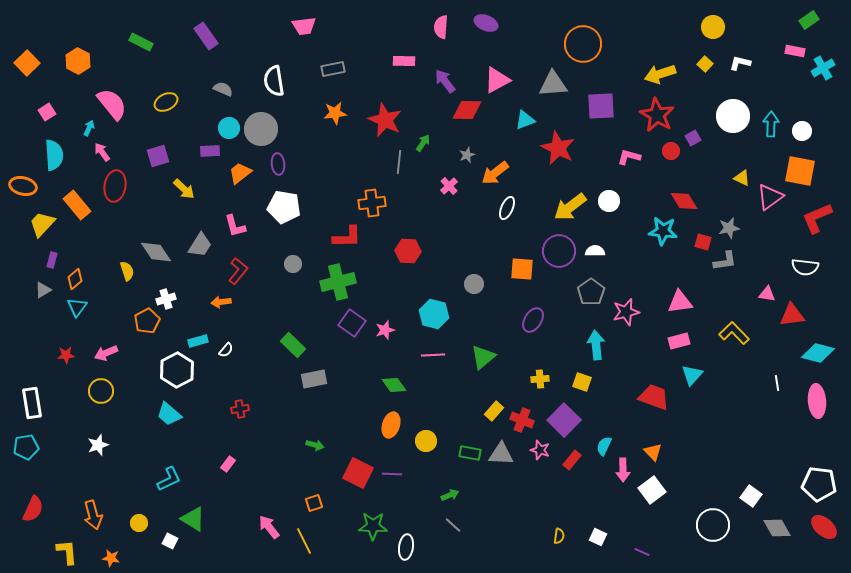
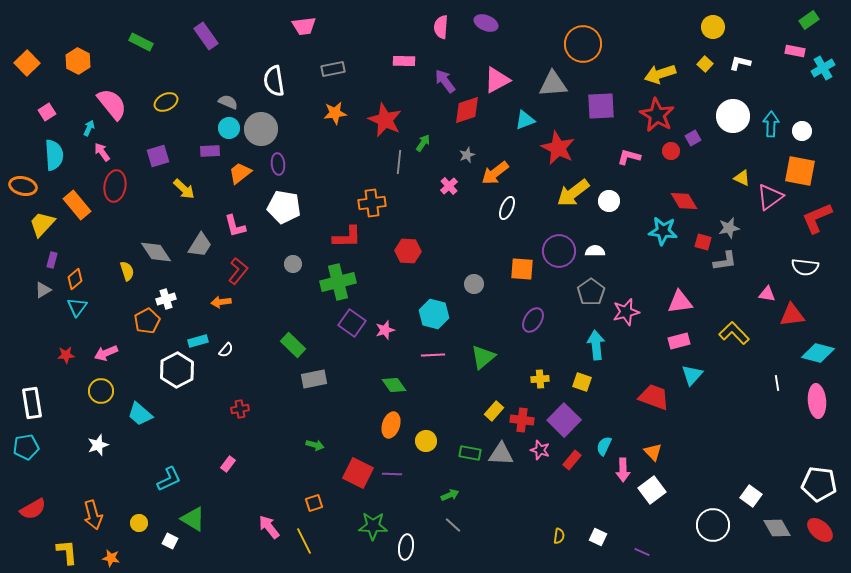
gray semicircle at (223, 89): moved 5 px right, 13 px down
red diamond at (467, 110): rotated 20 degrees counterclockwise
yellow arrow at (570, 207): moved 3 px right, 14 px up
cyan trapezoid at (169, 414): moved 29 px left
red cross at (522, 420): rotated 15 degrees counterclockwise
red semicircle at (33, 509): rotated 36 degrees clockwise
red ellipse at (824, 527): moved 4 px left, 3 px down
